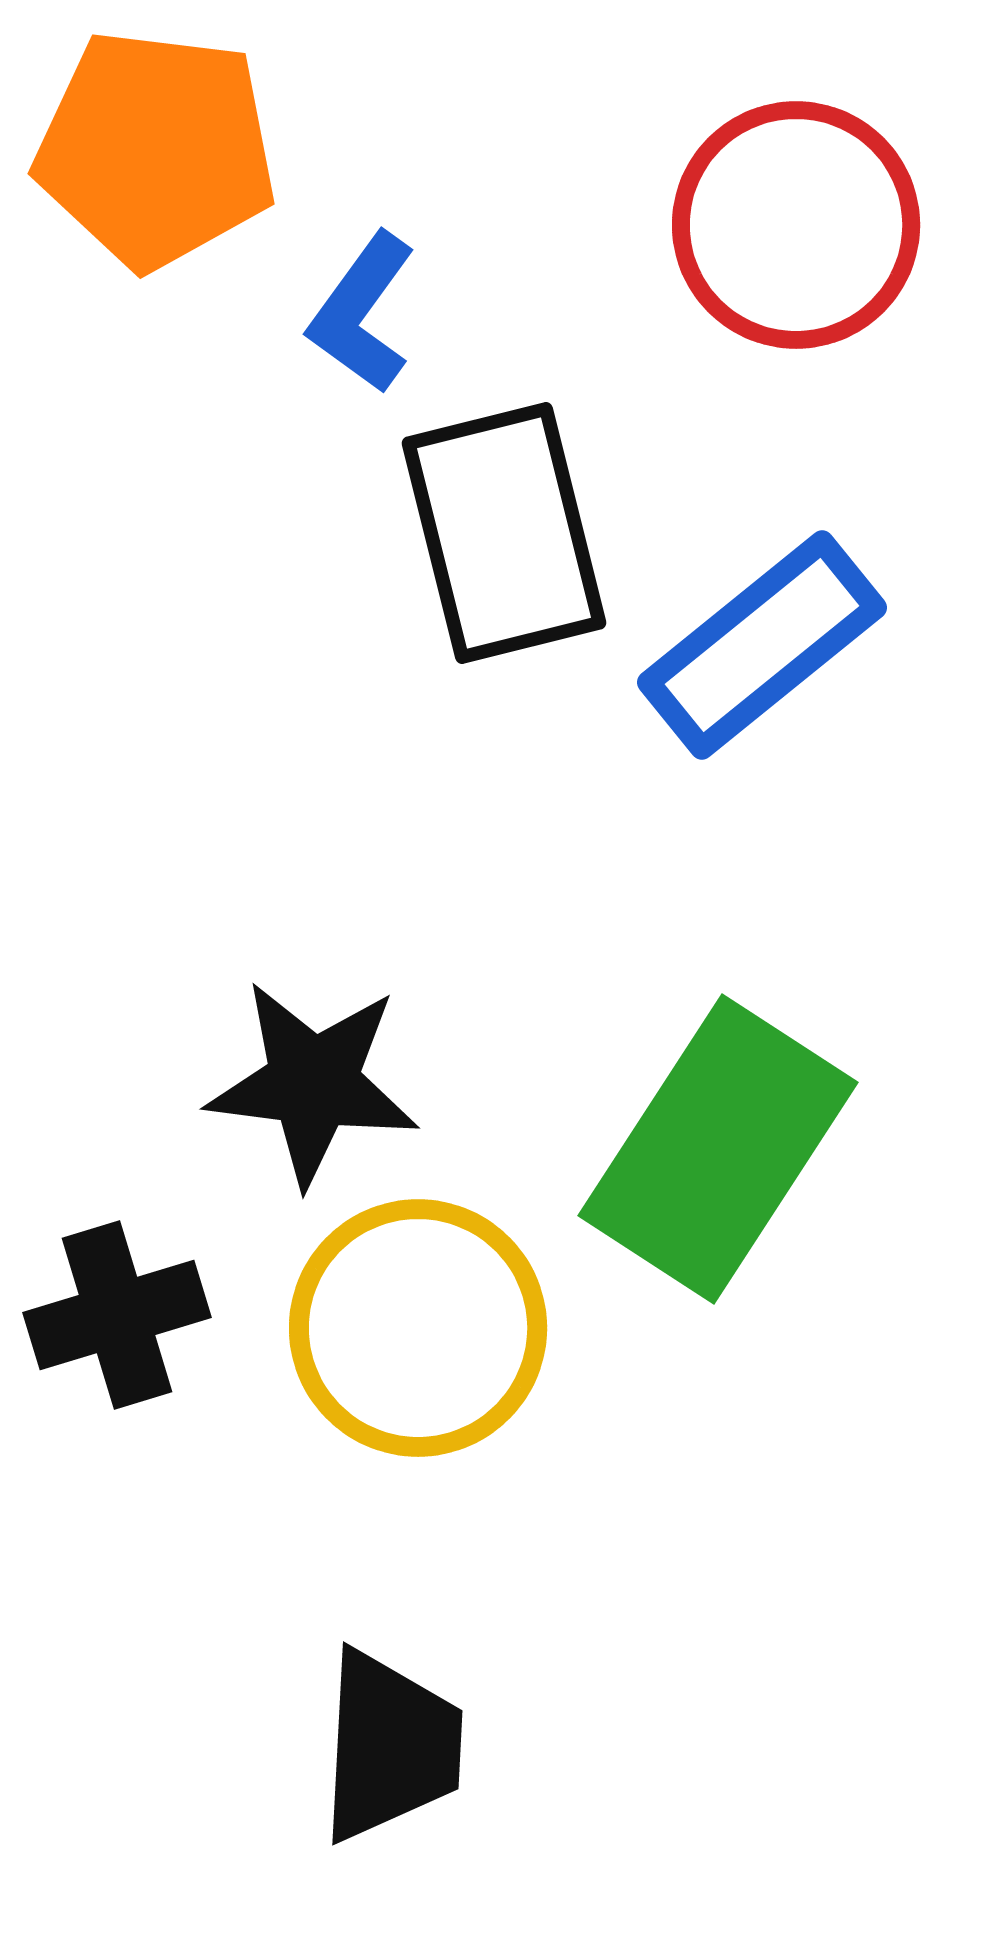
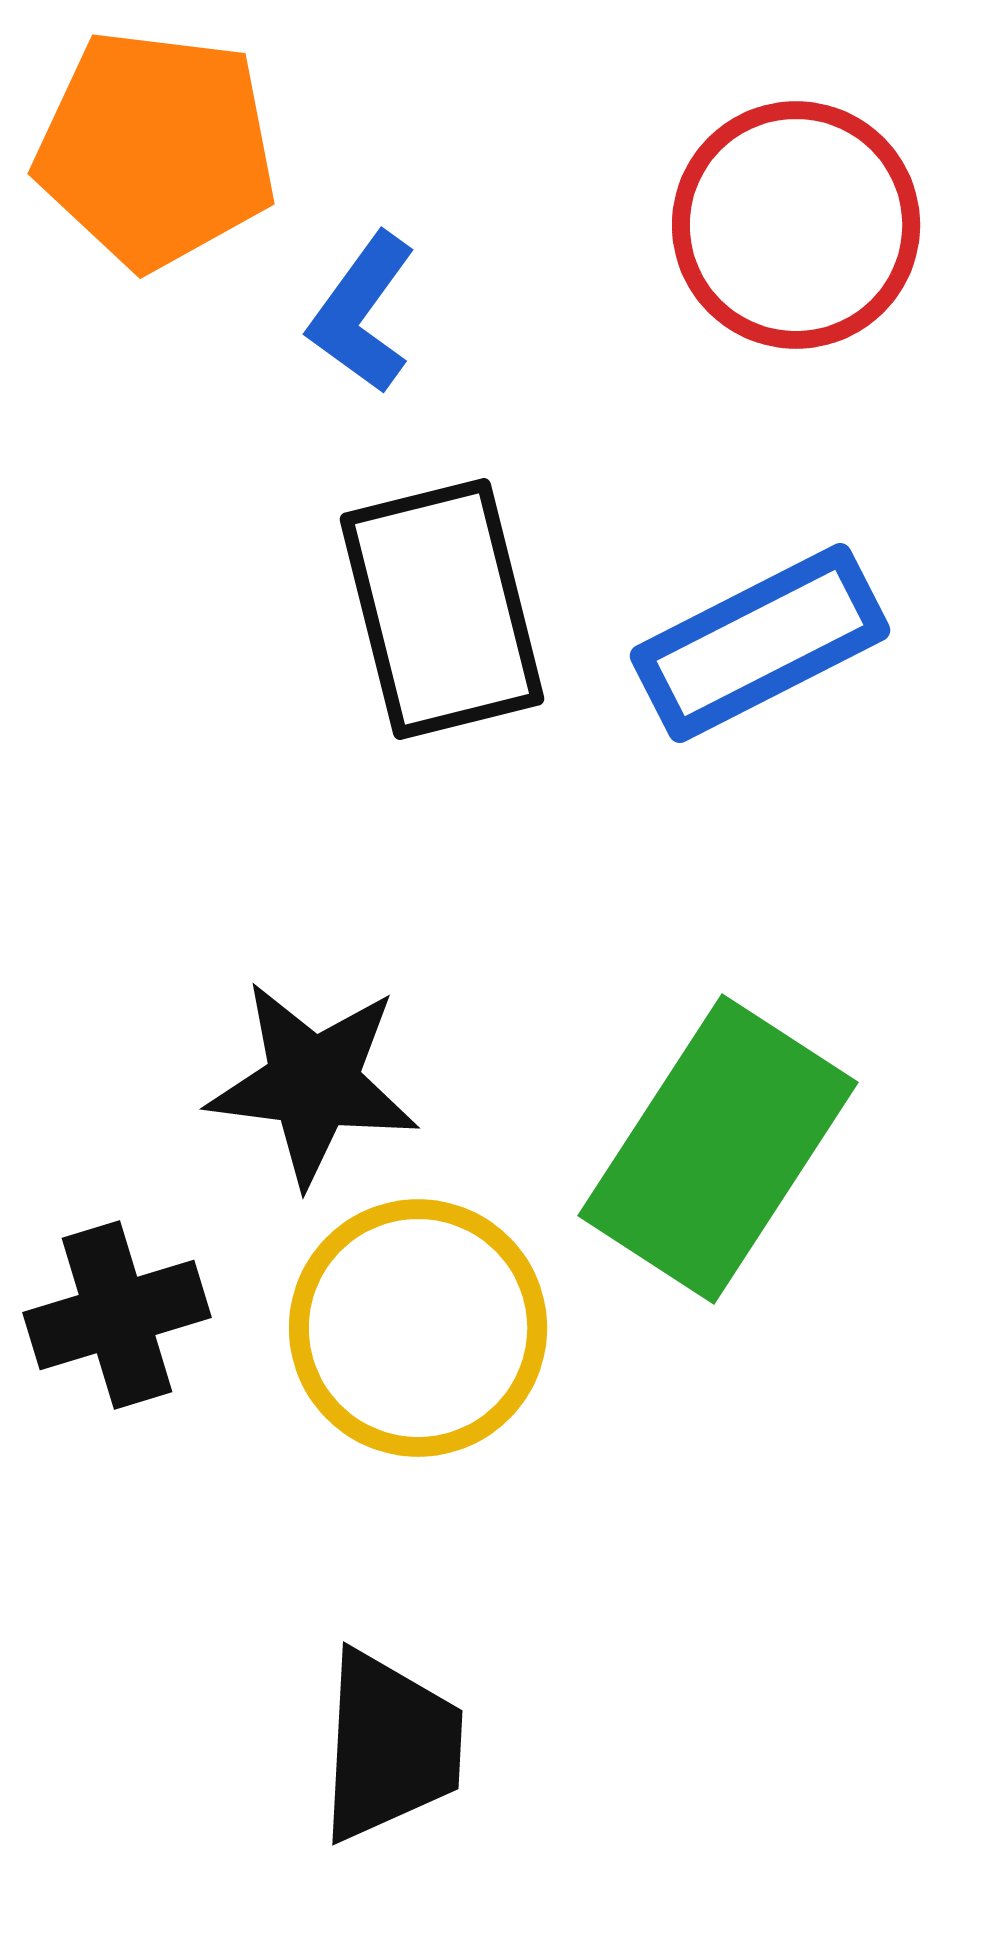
black rectangle: moved 62 px left, 76 px down
blue rectangle: moved 2 px left, 2 px up; rotated 12 degrees clockwise
